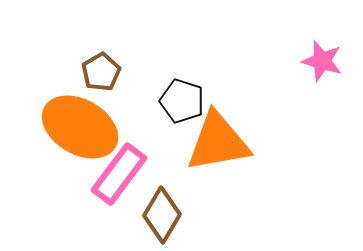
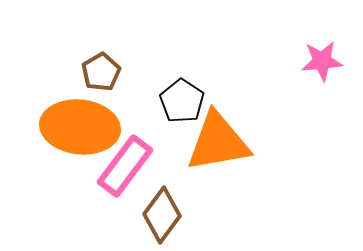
pink star: rotated 21 degrees counterclockwise
black pentagon: rotated 15 degrees clockwise
orange ellipse: rotated 24 degrees counterclockwise
pink rectangle: moved 6 px right, 8 px up
brown diamond: rotated 6 degrees clockwise
